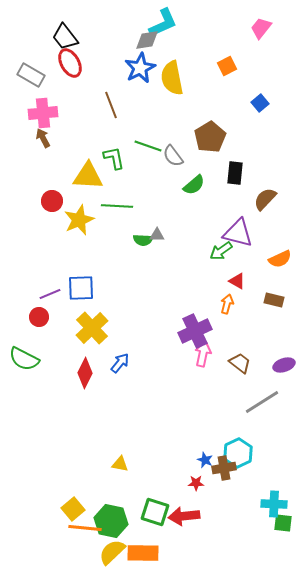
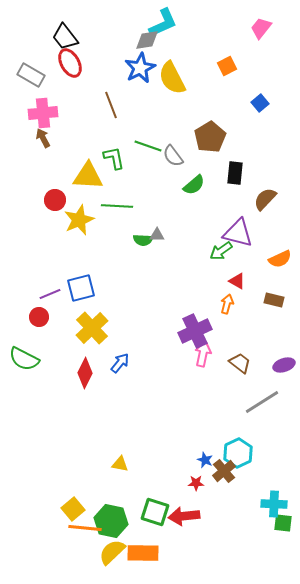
yellow semicircle at (172, 78): rotated 16 degrees counterclockwise
red circle at (52, 201): moved 3 px right, 1 px up
blue square at (81, 288): rotated 12 degrees counterclockwise
brown cross at (224, 468): moved 3 px down; rotated 30 degrees counterclockwise
